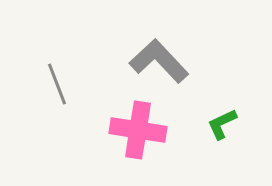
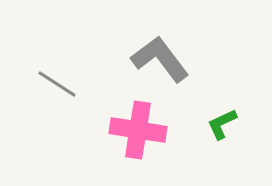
gray L-shape: moved 1 px right, 2 px up; rotated 6 degrees clockwise
gray line: rotated 36 degrees counterclockwise
